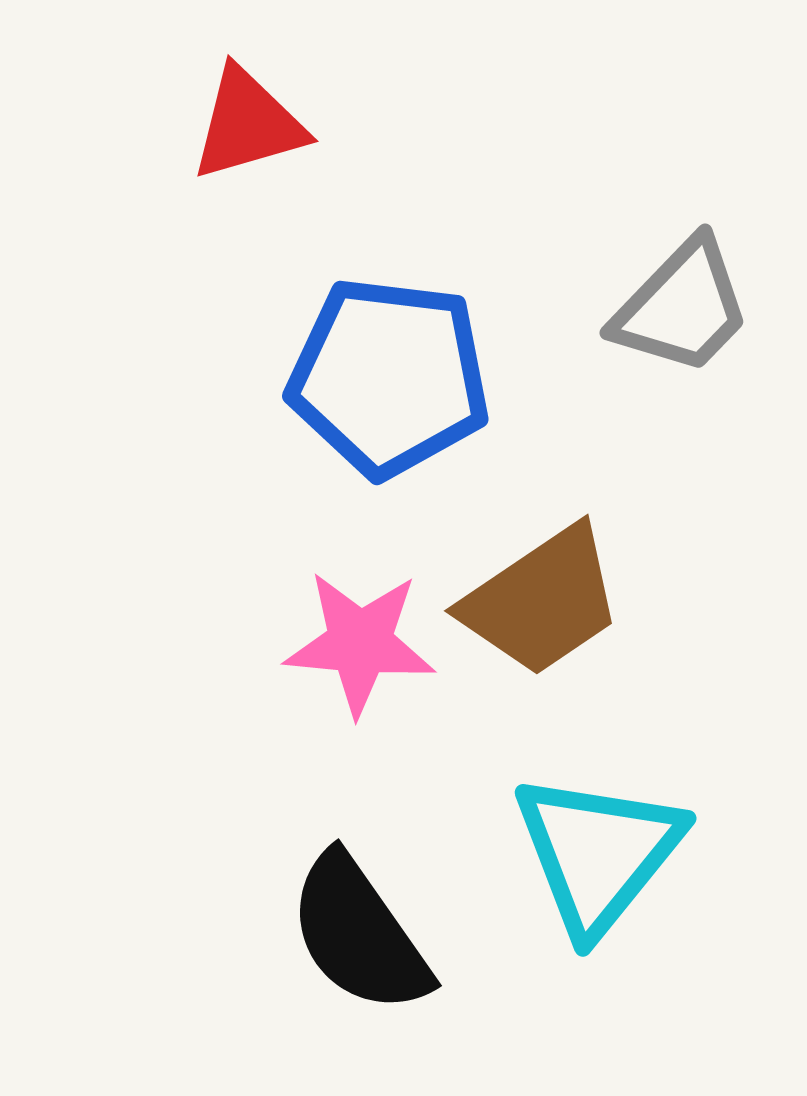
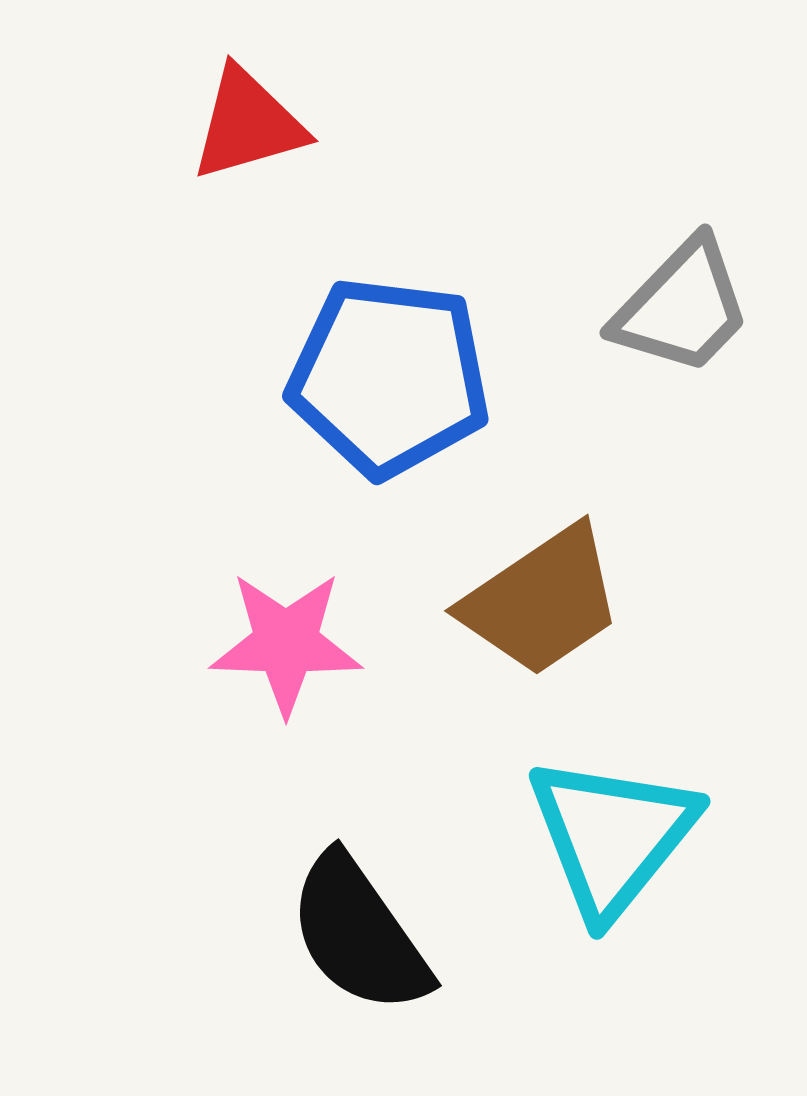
pink star: moved 74 px left; rotated 3 degrees counterclockwise
cyan triangle: moved 14 px right, 17 px up
